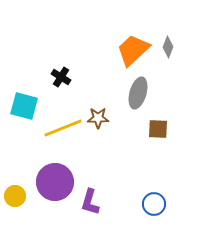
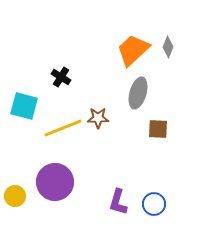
purple L-shape: moved 28 px right
